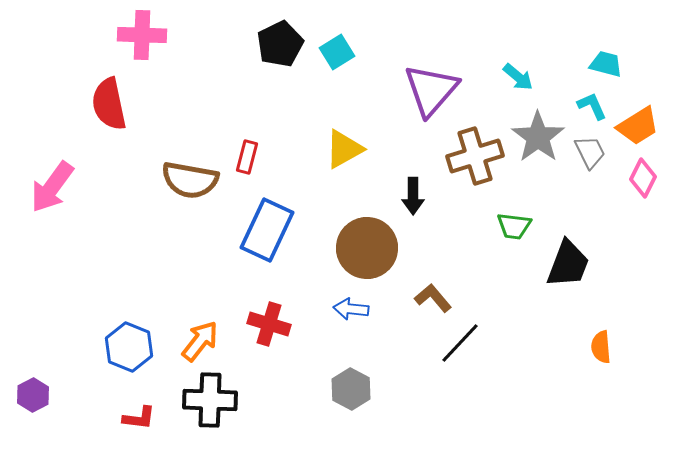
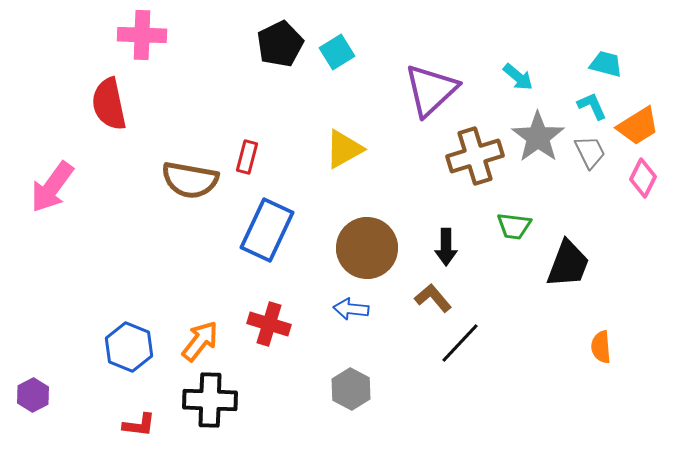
purple triangle: rotated 6 degrees clockwise
black arrow: moved 33 px right, 51 px down
red L-shape: moved 7 px down
